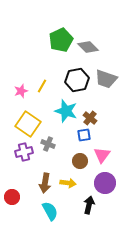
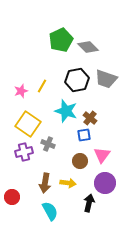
black arrow: moved 2 px up
